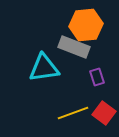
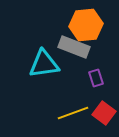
cyan triangle: moved 4 px up
purple rectangle: moved 1 px left, 1 px down
